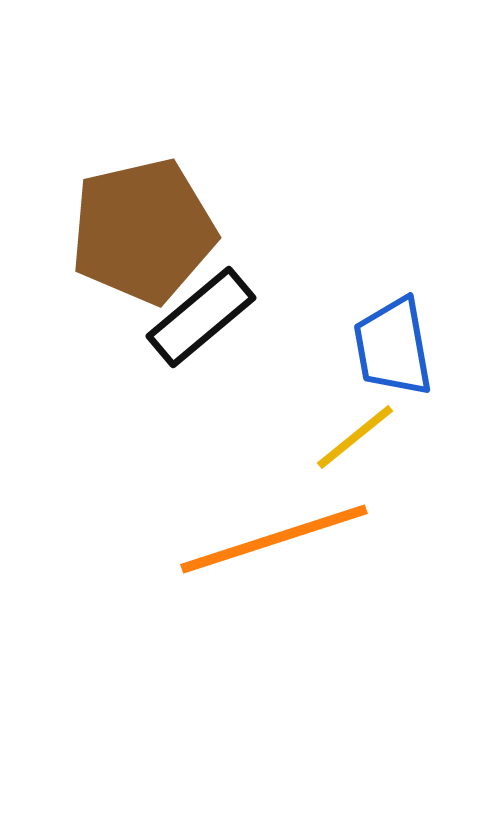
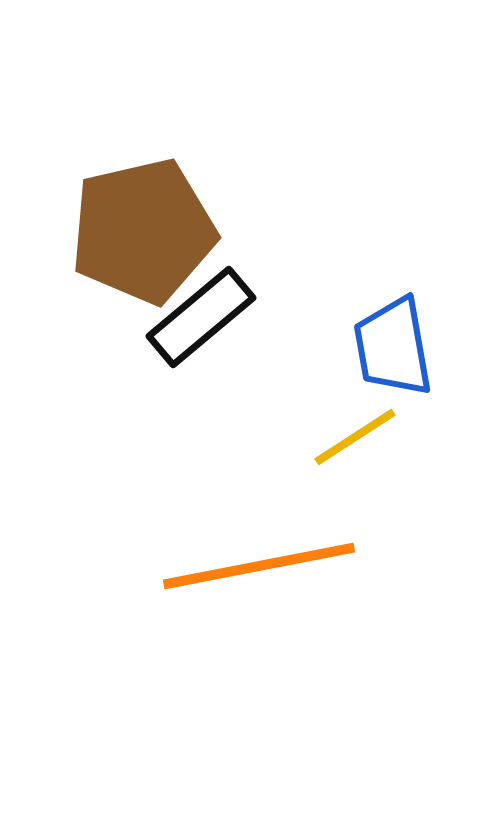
yellow line: rotated 6 degrees clockwise
orange line: moved 15 px left, 27 px down; rotated 7 degrees clockwise
